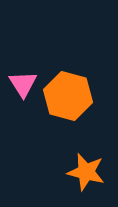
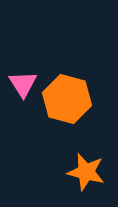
orange hexagon: moved 1 px left, 3 px down
